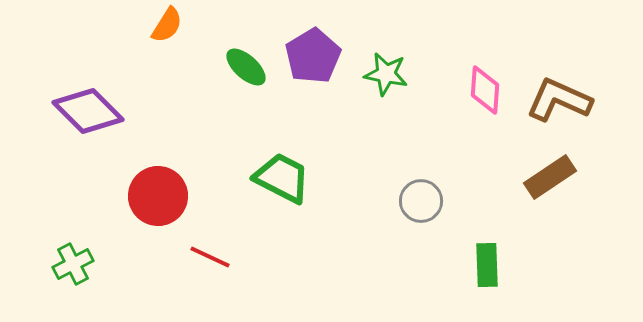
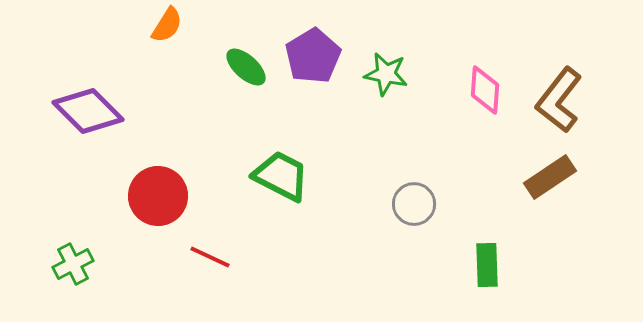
brown L-shape: rotated 76 degrees counterclockwise
green trapezoid: moved 1 px left, 2 px up
gray circle: moved 7 px left, 3 px down
